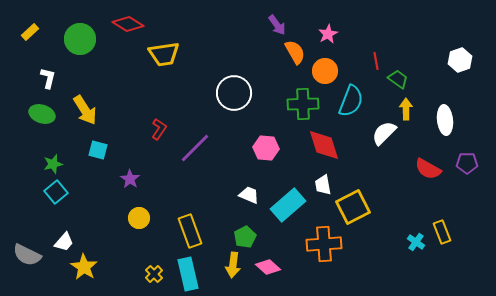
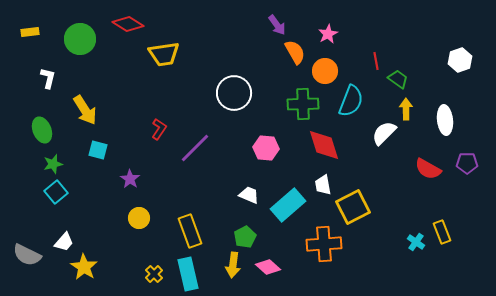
yellow rectangle at (30, 32): rotated 36 degrees clockwise
green ellipse at (42, 114): moved 16 px down; rotated 50 degrees clockwise
